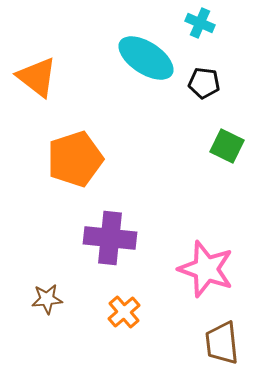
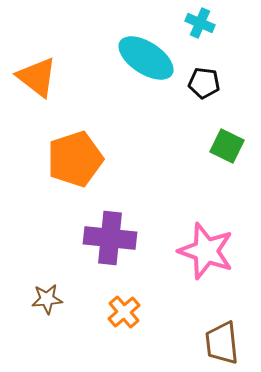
pink star: moved 18 px up
